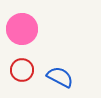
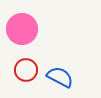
red circle: moved 4 px right
